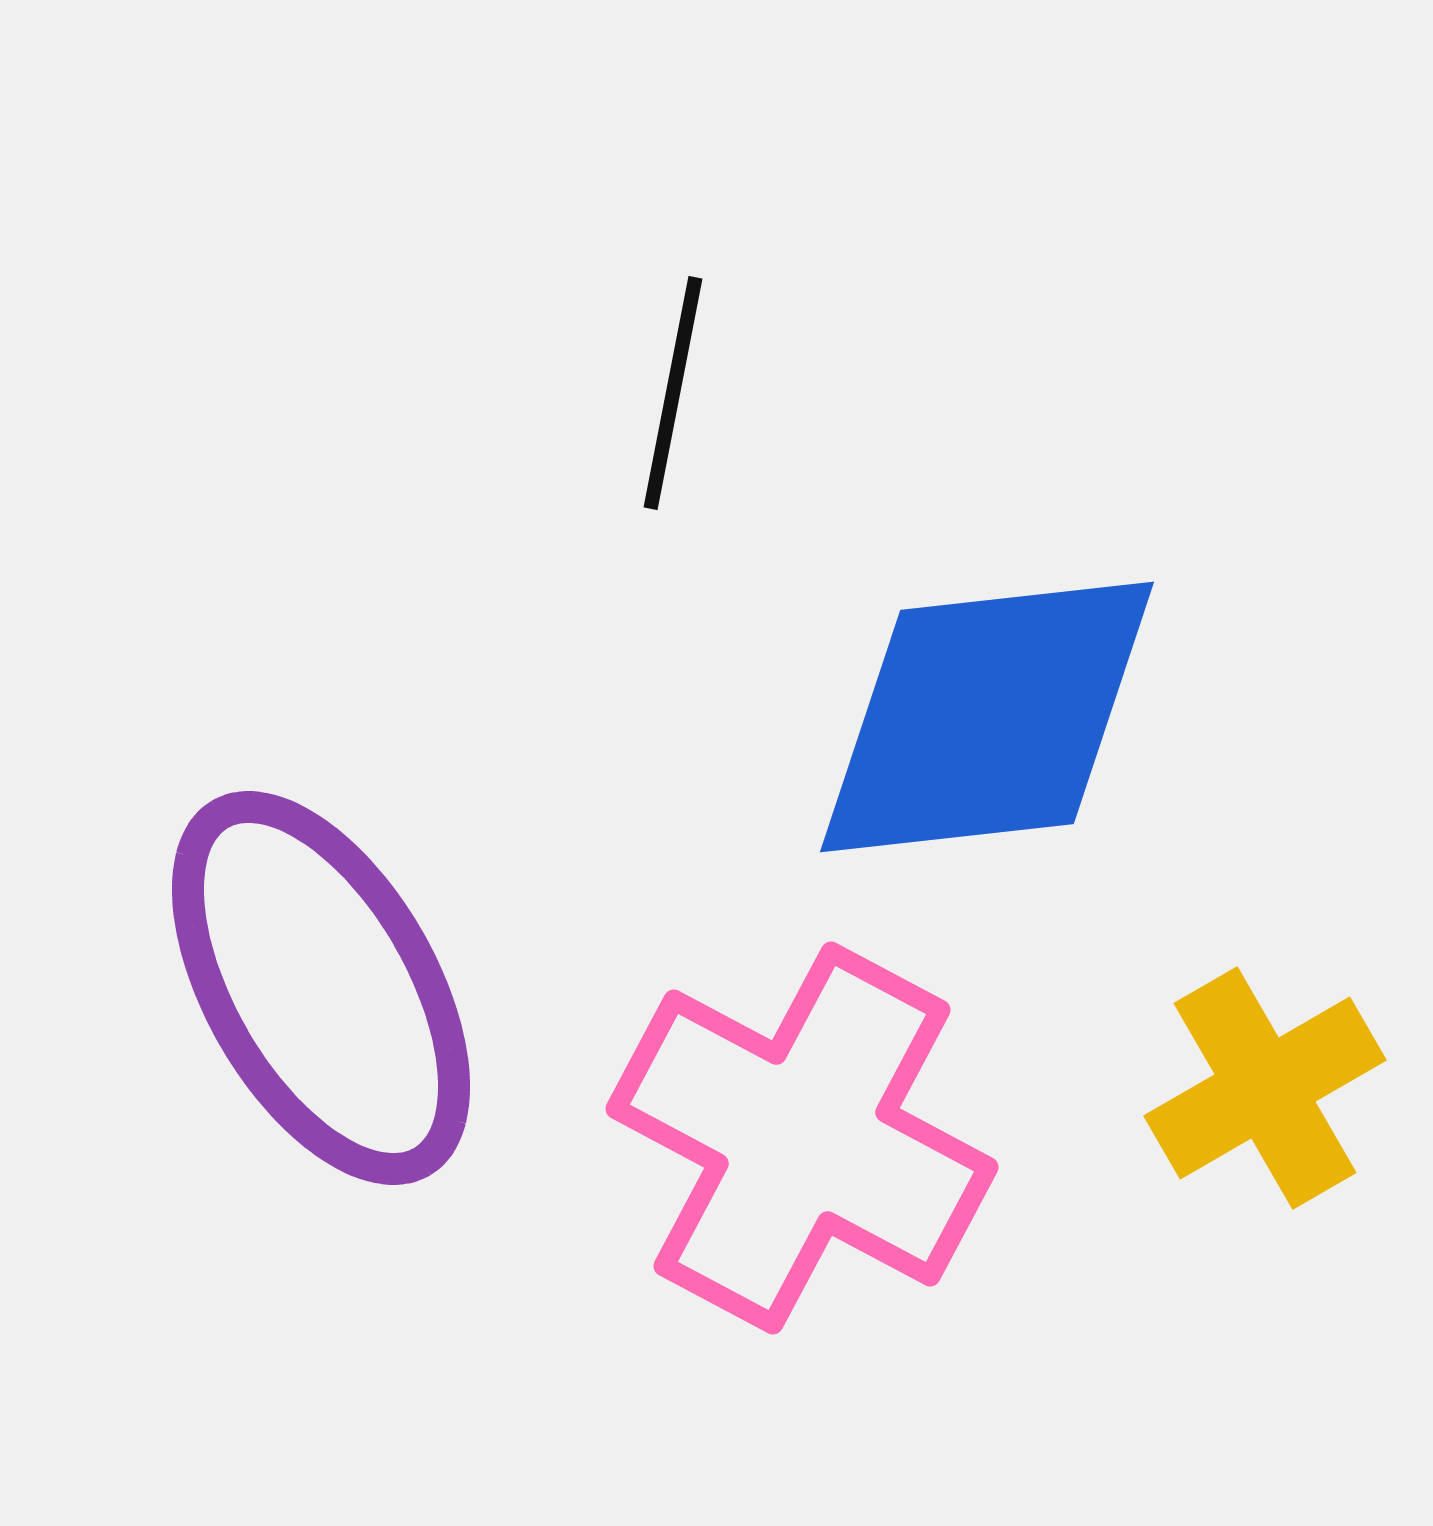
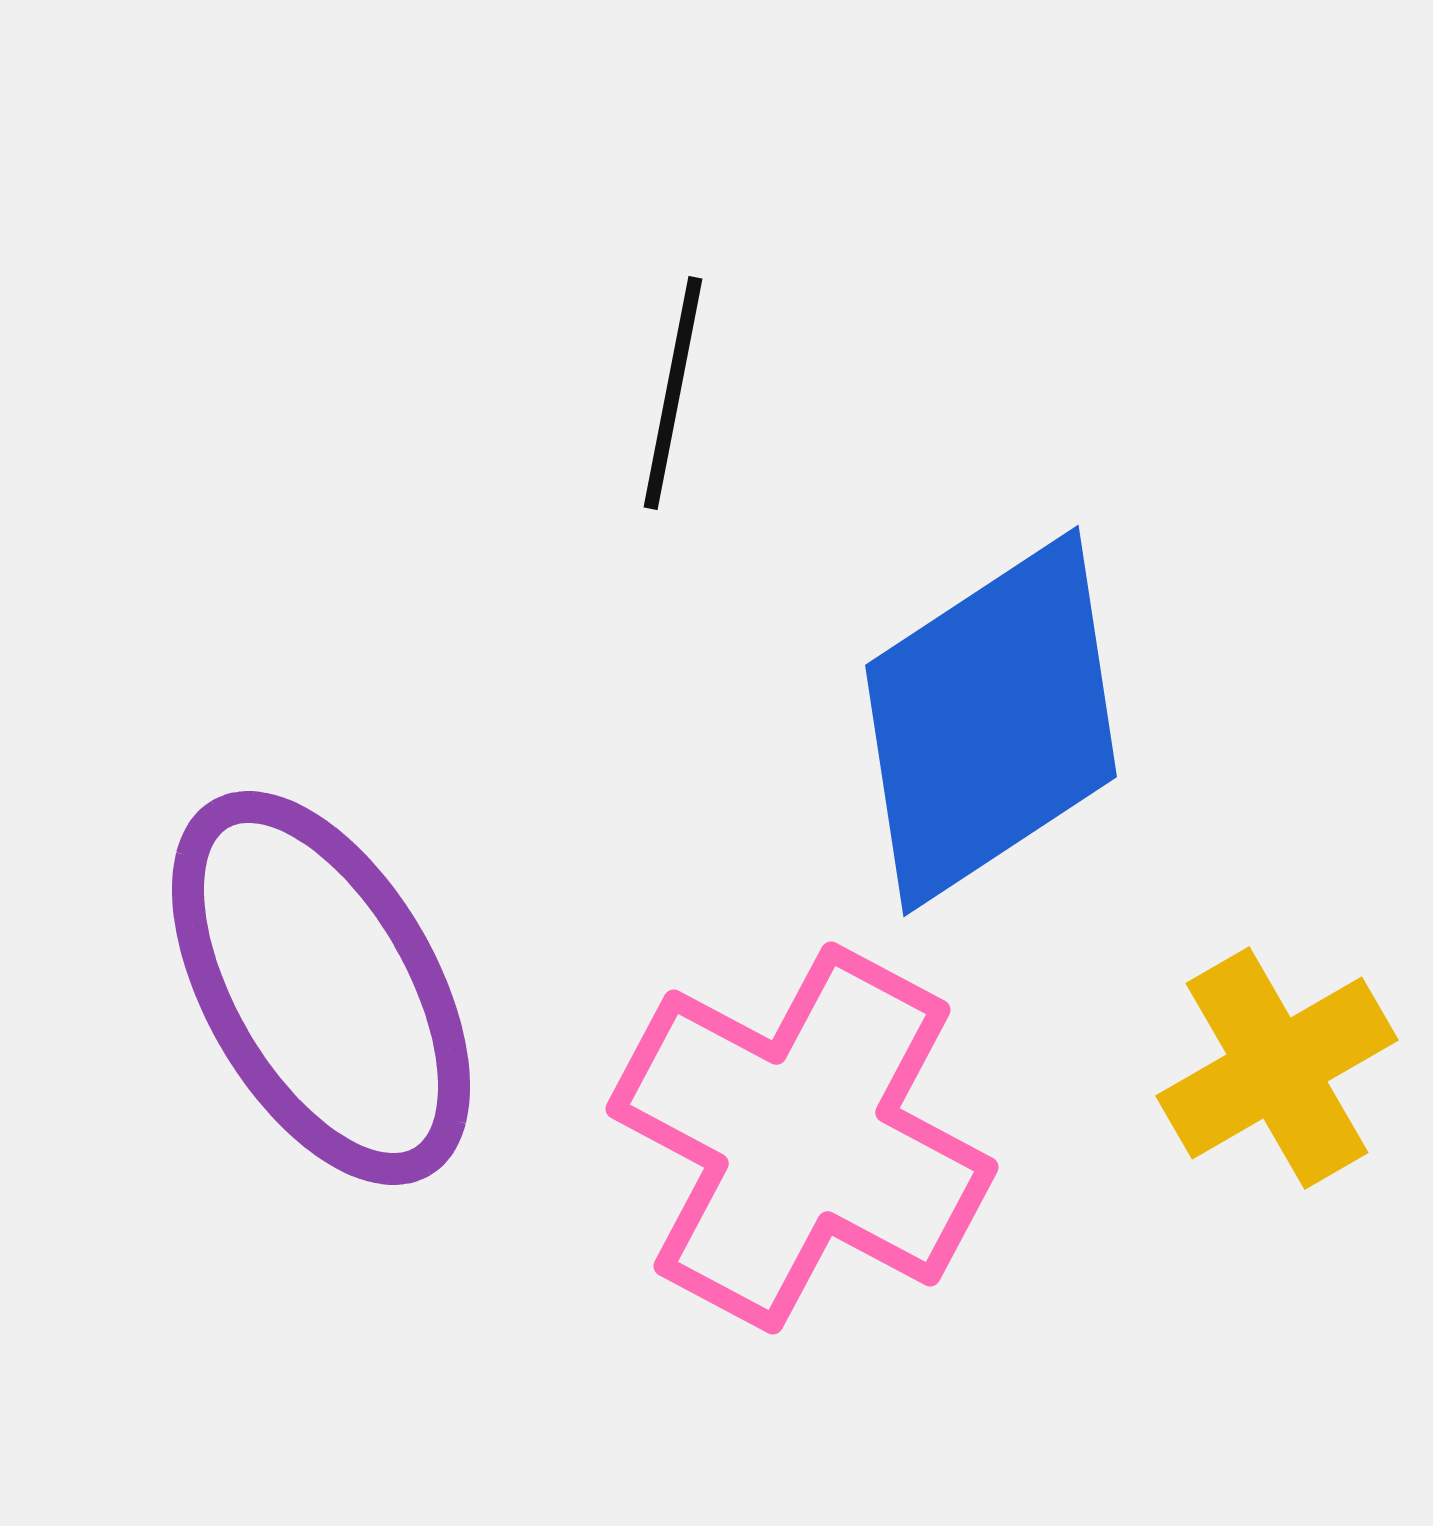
blue diamond: moved 4 px right, 4 px down; rotated 27 degrees counterclockwise
yellow cross: moved 12 px right, 20 px up
